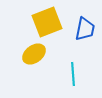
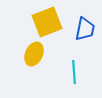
yellow ellipse: rotated 30 degrees counterclockwise
cyan line: moved 1 px right, 2 px up
